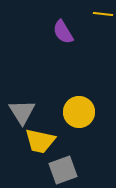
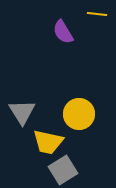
yellow line: moved 6 px left
yellow circle: moved 2 px down
yellow trapezoid: moved 8 px right, 1 px down
gray square: rotated 12 degrees counterclockwise
